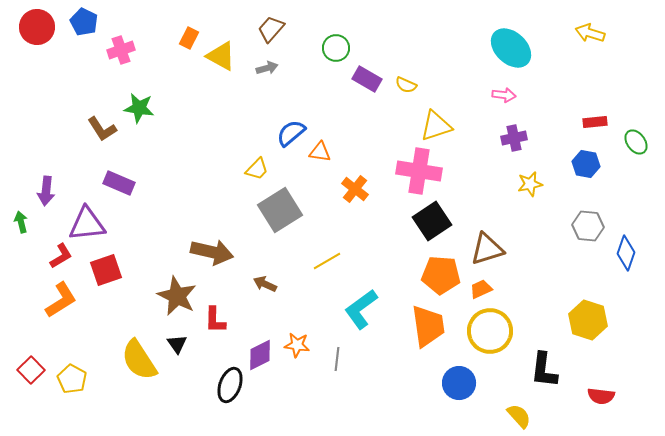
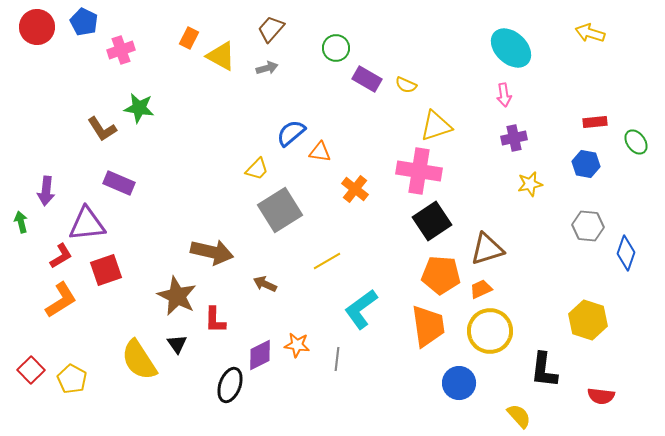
pink arrow at (504, 95): rotated 75 degrees clockwise
